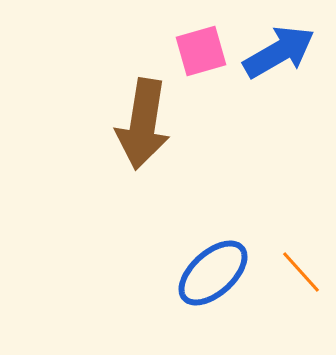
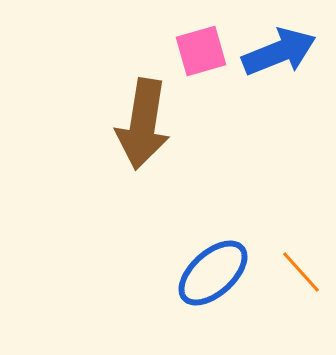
blue arrow: rotated 8 degrees clockwise
